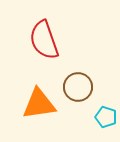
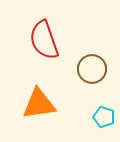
brown circle: moved 14 px right, 18 px up
cyan pentagon: moved 2 px left
